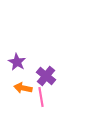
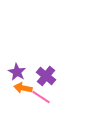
purple star: moved 10 px down
pink line: rotated 48 degrees counterclockwise
